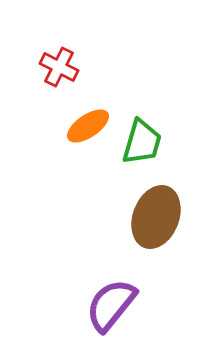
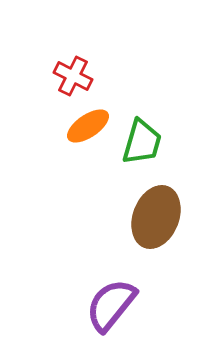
red cross: moved 14 px right, 9 px down
